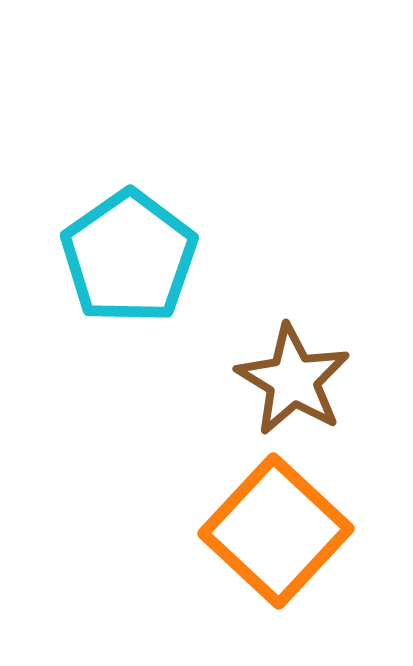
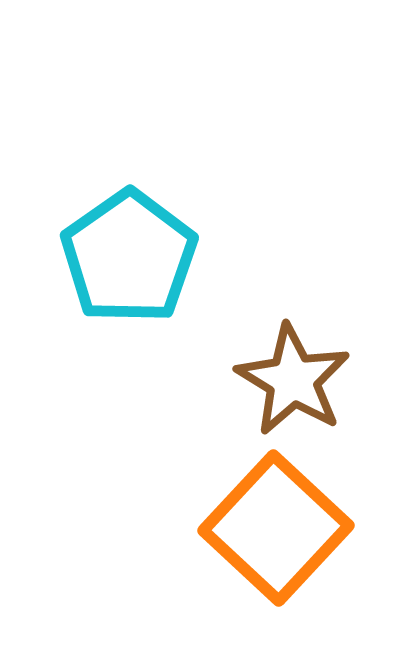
orange square: moved 3 px up
